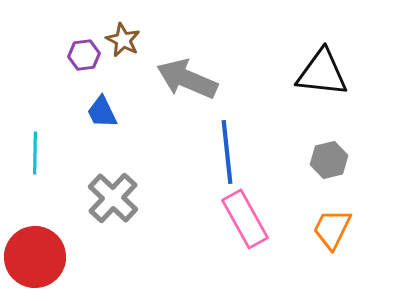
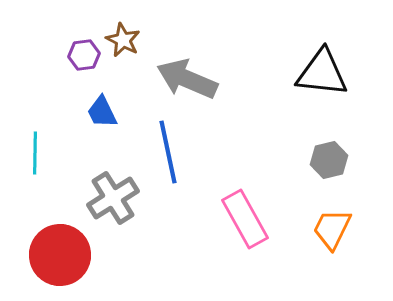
blue line: moved 59 px left; rotated 6 degrees counterclockwise
gray cross: rotated 15 degrees clockwise
red circle: moved 25 px right, 2 px up
